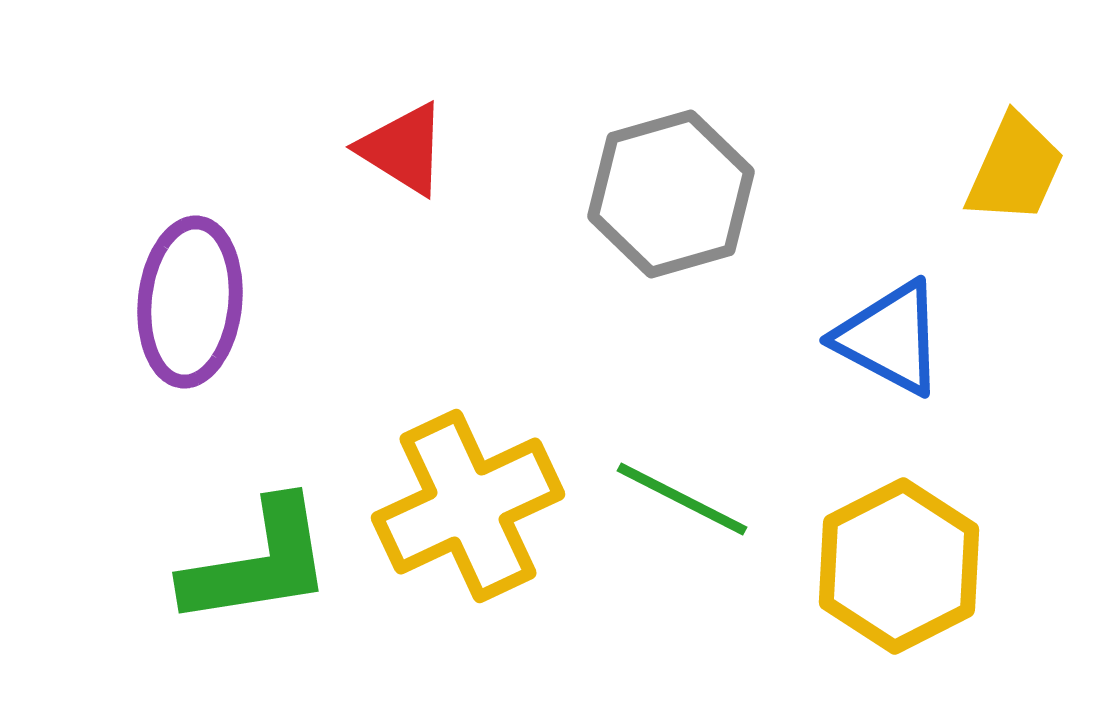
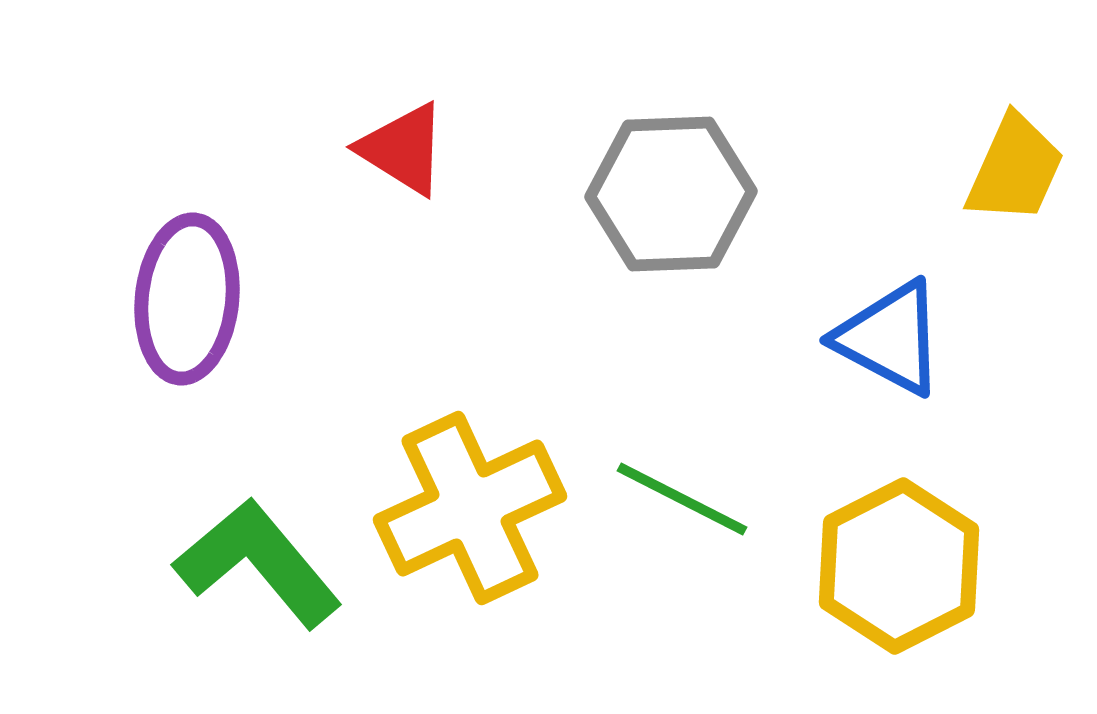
gray hexagon: rotated 14 degrees clockwise
purple ellipse: moved 3 px left, 3 px up
yellow cross: moved 2 px right, 2 px down
green L-shape: rotated 121 degrees counterclockwise
